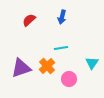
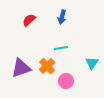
pink circle: moved 3 px left, 2 px down
